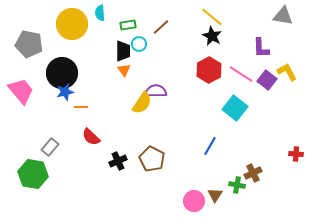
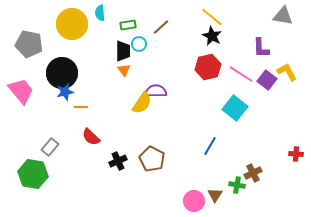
red hexagon: moved 1 px left, 3 px up; rotated 15 degrees clockwise
